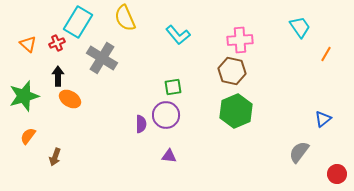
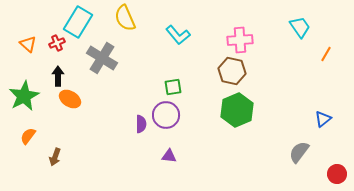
green star: rotated 12 degrees counterclockwise
green hexagon: moved 1 px right, 1 px up
